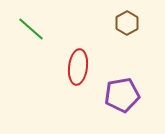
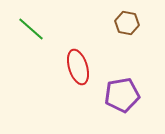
brown hexagon: rotated 20 degrees counterclockwise
red ellipse: rotated 24 degrees counterclockwise
